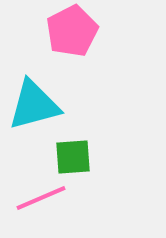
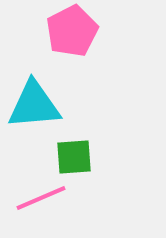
cyan triangle: rotated 10 degrees clockwise
green square: moved 1 px right
